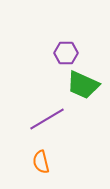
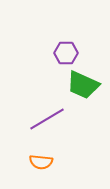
orange semicircle: rotated 70 degrees counterclockwise
